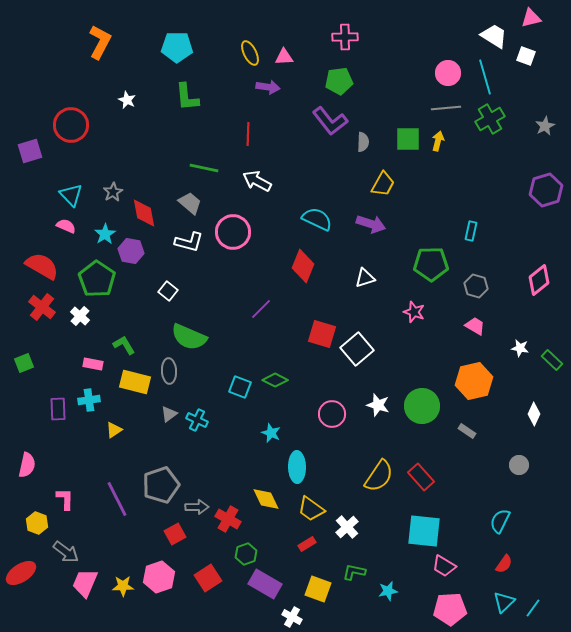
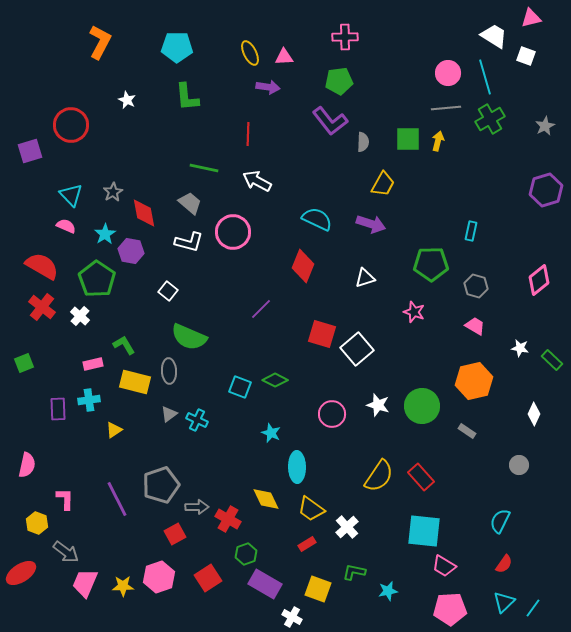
pink rectangle at (93, 364): rotated 24 degrees counterclockwise
